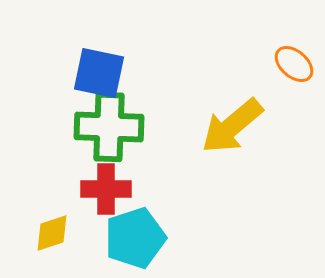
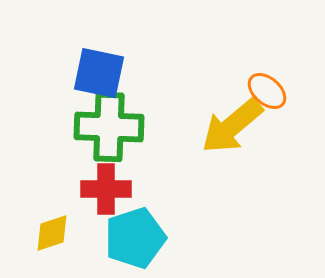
orange ellipse: moved 27 px left, 27 px down
